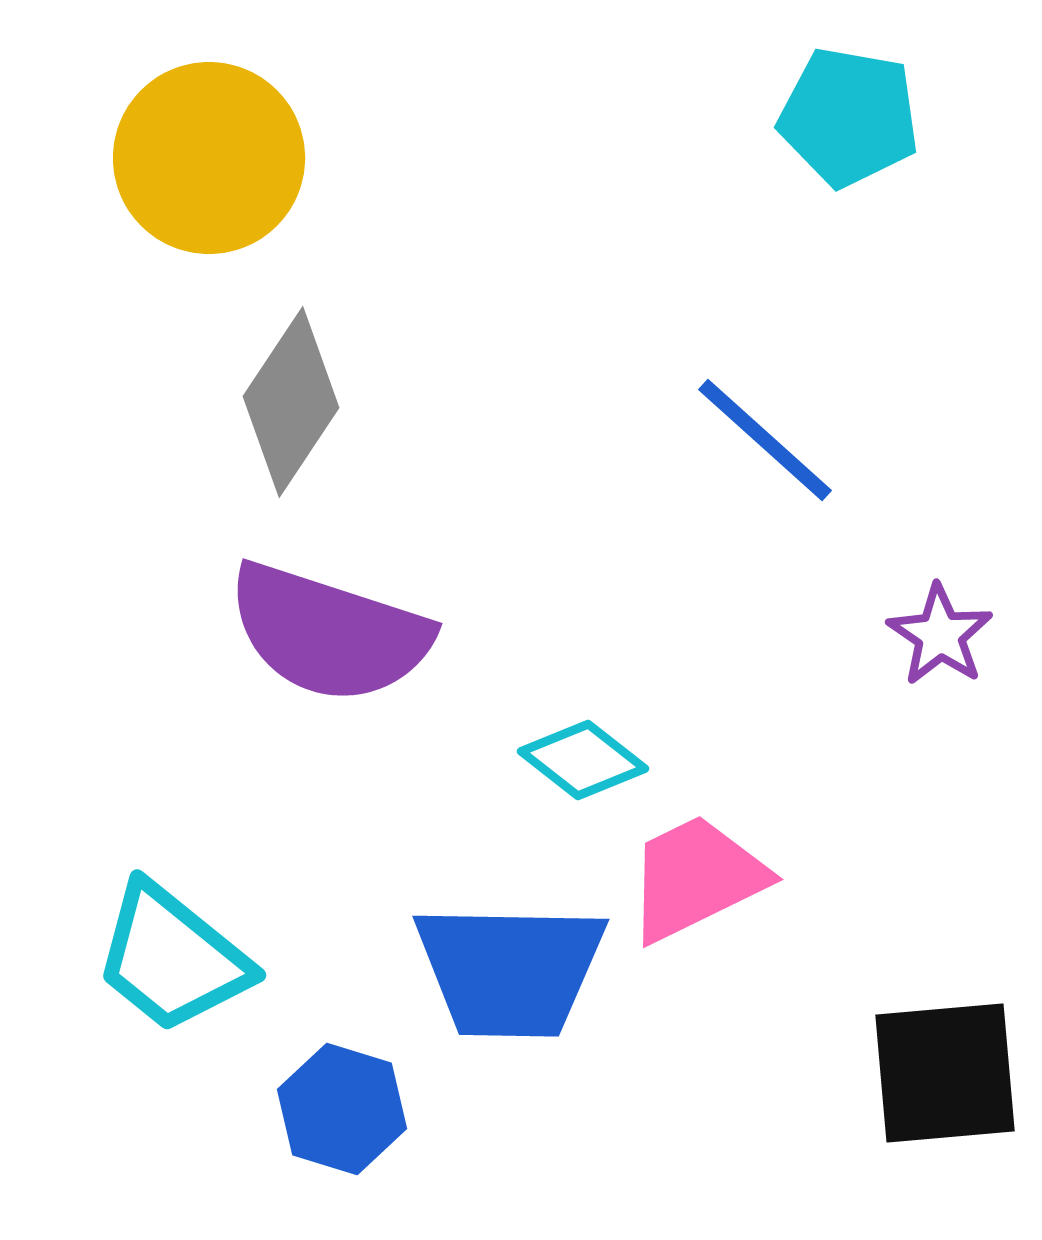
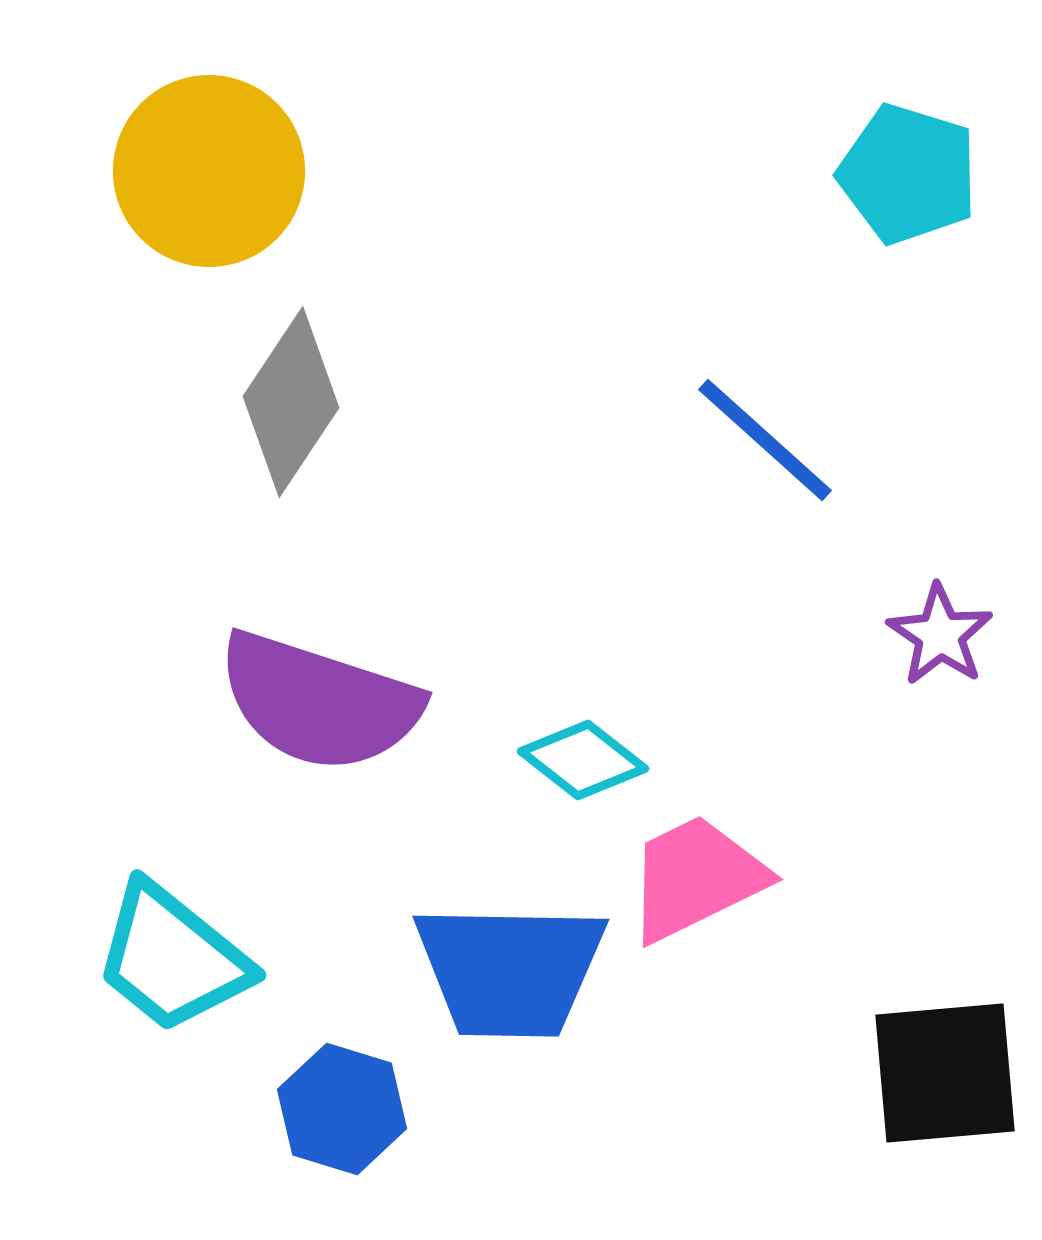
cyan pentagon: moved 59 px right, 57 px down; rotated 7 degrees clockwise
yellow circle: moved 13 px down
purple semicircle: moved 10 px left, 69 px down
